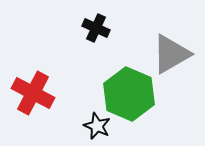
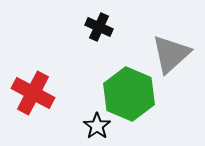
black cross: moved 3 px right, 1 px up
gray triangle: rotated 12 degrees counterclockwise
black star: rotated 12 degrees clockwise
